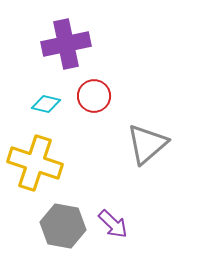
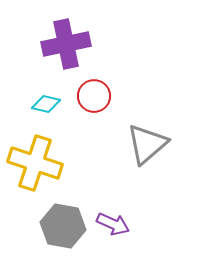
purple arrow: rotated 20 degrees counterclockwise
